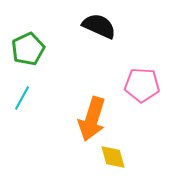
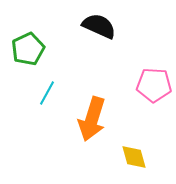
pink pentagon: moved 12 px right
cyan line: moved 25 px right, 5 px up
yellow diamond: moved 21 px right
